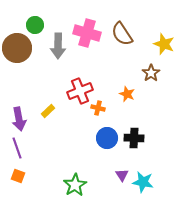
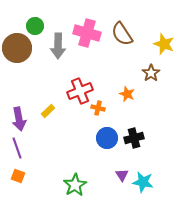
green circle: moved 1 px down
black cross: rotated 18 degrees counterclockwise
